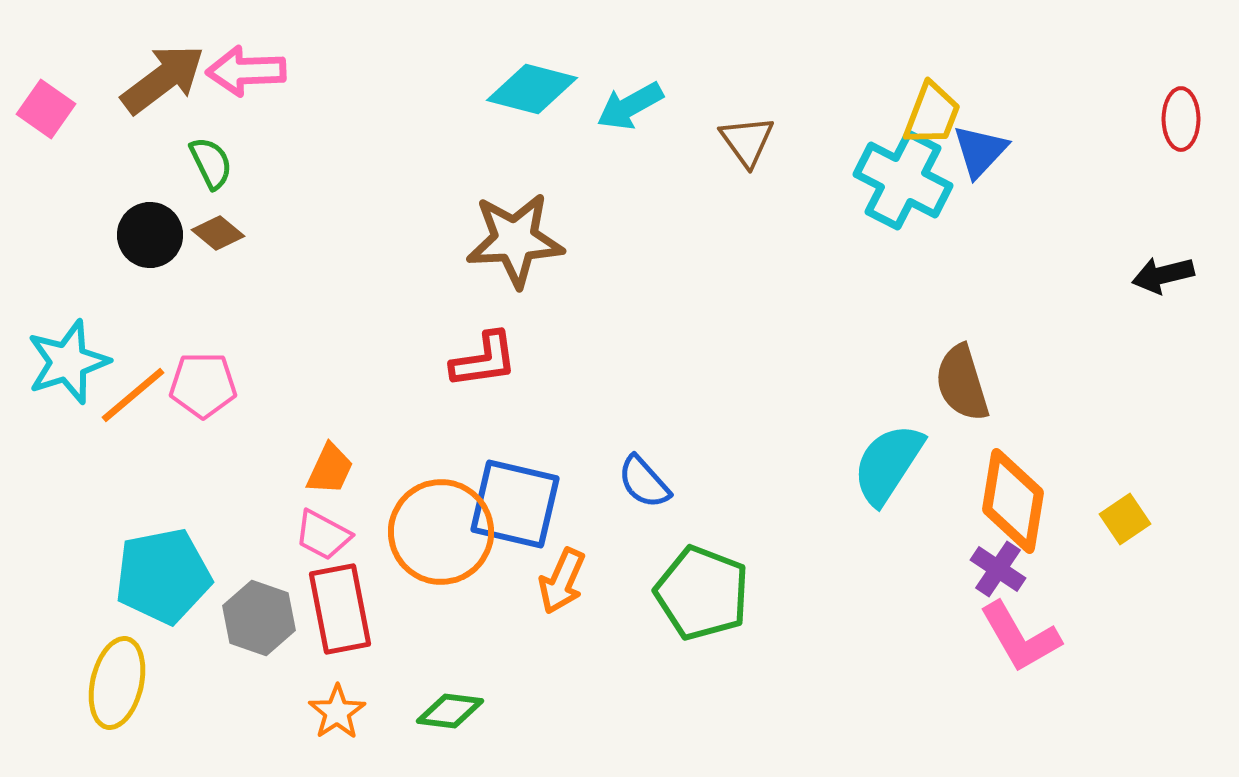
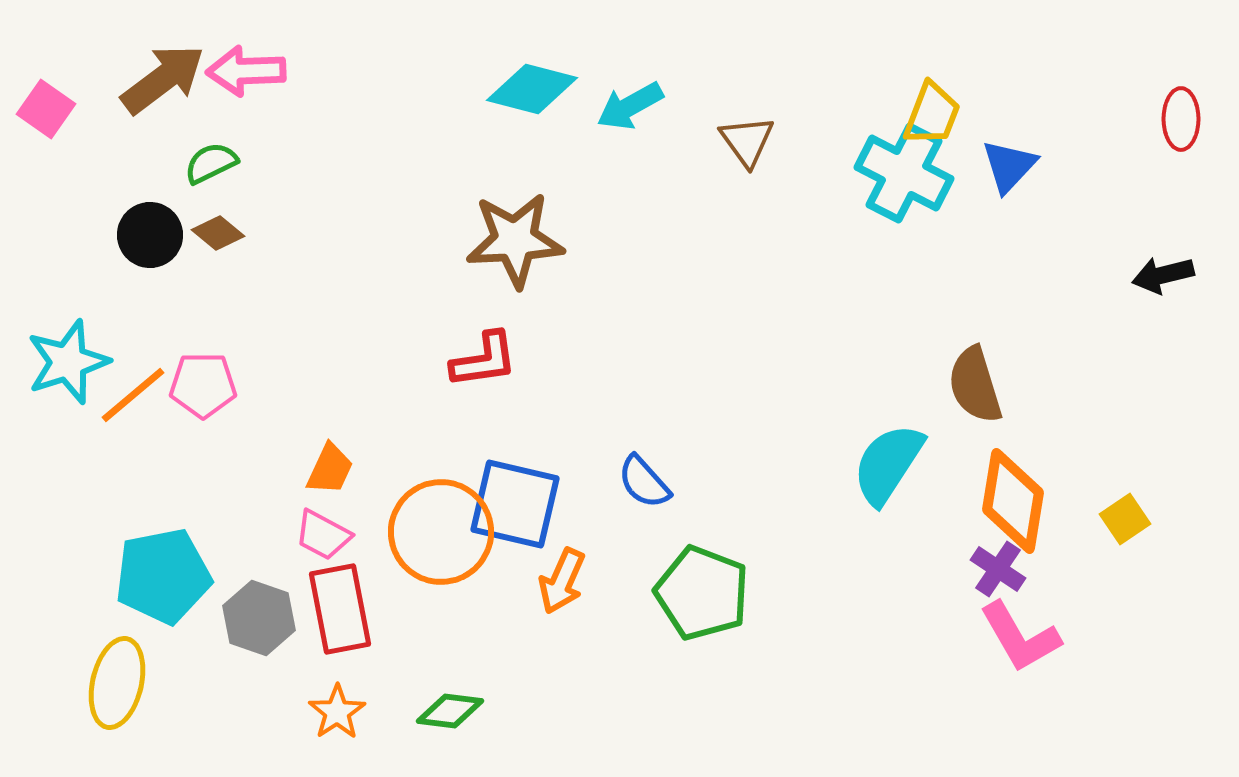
blue triangle: moved 29 px right, 15 px down
green semicircle: rotated 90 degrees counterclockwise
cyan cross: moved 1 px right, 7 px up
brown semicircle: moved 13 px right, 2 px down
